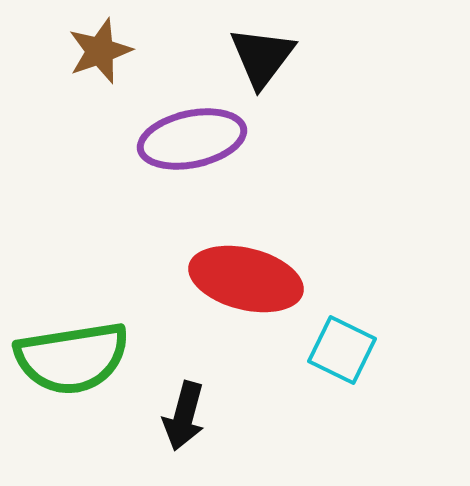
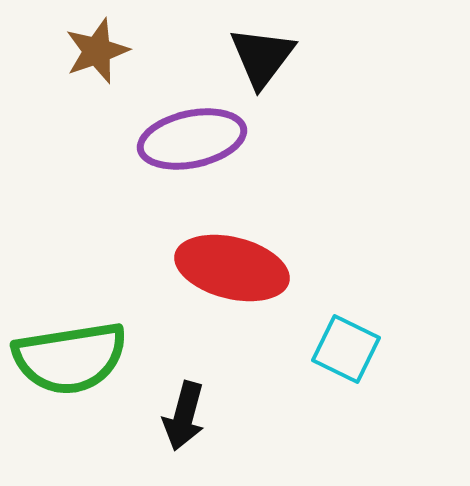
brown star: moved 3 px left
red ellipse: moved 14 px left, 11 px up
cyan square: moved 4 px right, 1 px up
green semicircle: moved 2 px left
